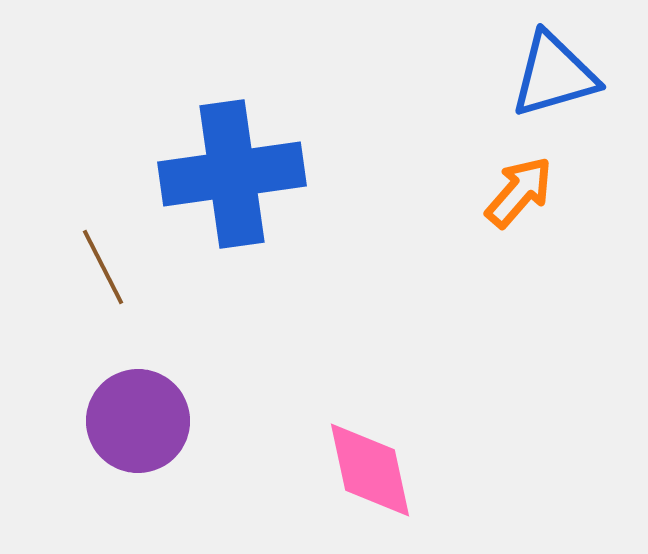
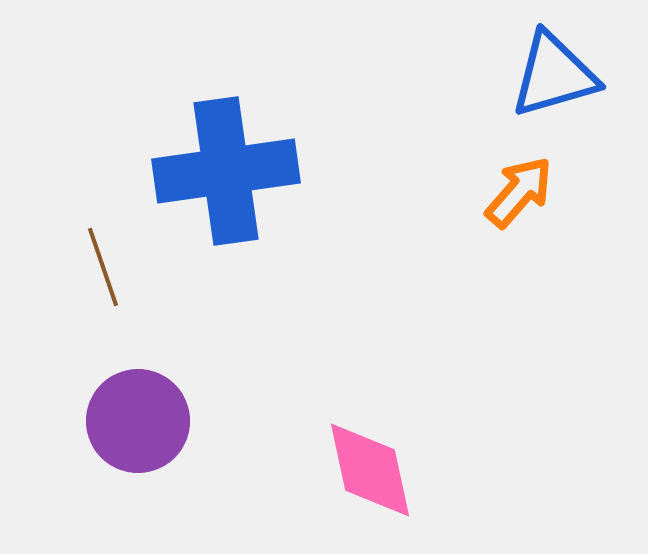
blue cross: moved 6 px left, 3 px up
brown line: rotated 8 degrees clockwise
